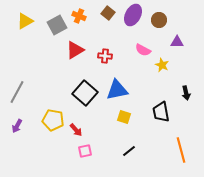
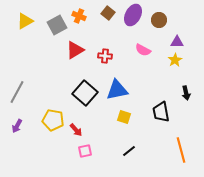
yellow star: moved 13 px right, 5 px up; rotated 16 degrees clockwise
